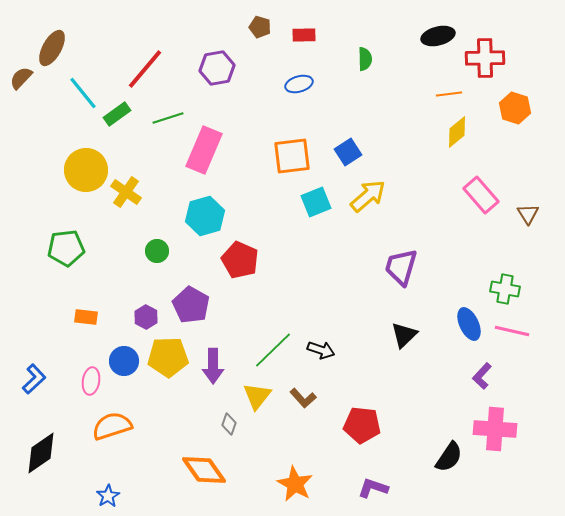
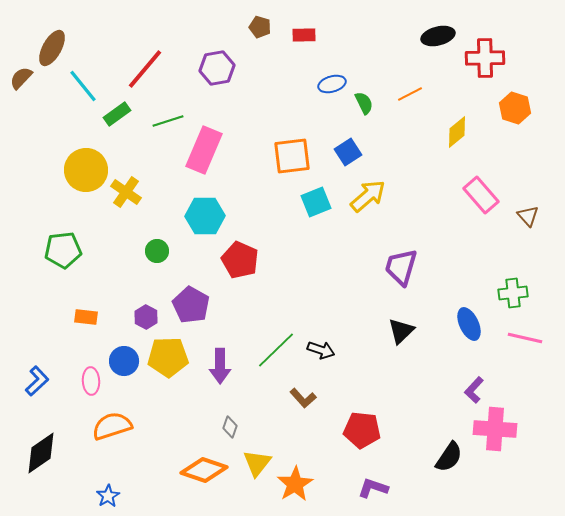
green semicircle at (365, 59): moved 1 px left, 44 px down; rotated 25 degrees counterclockwise
blue ellipse at (299, 84): moved 33 px right
cyan line at (83, 93): moved 7 px up
orange line at (449, 94): moved 39 px left; rotated 20 degrees counterclockwise
green line at (168, 118): moved 3 px down
brown triangle at (528, 214): moved 2 px down; rotated 10 degrees counterclockwise
cyan hexagon at (205, 216): rotated 15 degrees clockwise
green pentagon at (66, 248): moved 3 px left, 2 px down
green cross at (505, 289): moved 8 px right, 4 px down; rotated 16 degrees counterclockwise
pink line at (512, 331): moved 13 px right, 7 px down
black triangle at (404, 335): moved 3 px left, 4 px up
green line at (273, 350): moved 3 px right
purple arrow at (213, 366): moved 7 px right
purple L-shape at (482, 376): moved 8 px left, 14 px down
blue L-shape at (34, 379): moved 3 px right, 2 px down
pink ellipse at (91, 381): rotated 12 degrees counterclockwise
yellow triangle at (257, 396): moved 67 px down
gray diamond at (229, 424): moved 1 px right, 3 px down
red pentagon at (362, 425): moved 5 px down
orange diamond at (204, 470): rotated 36 degrees counterclockwise
orange star at (295, 484): rotated 12 degrees clockwise
